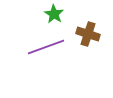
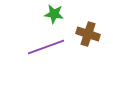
green star: rotated 24 degrees counterclockwise
